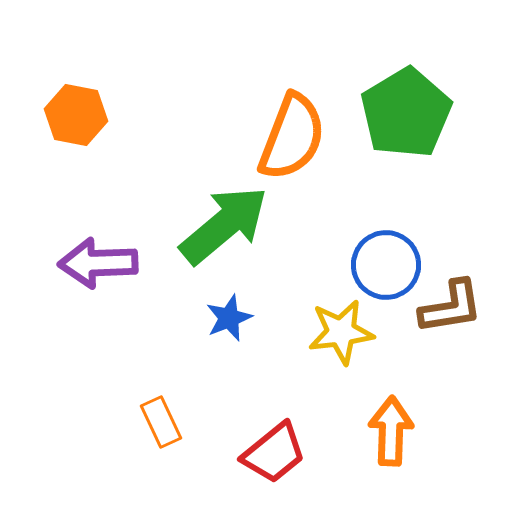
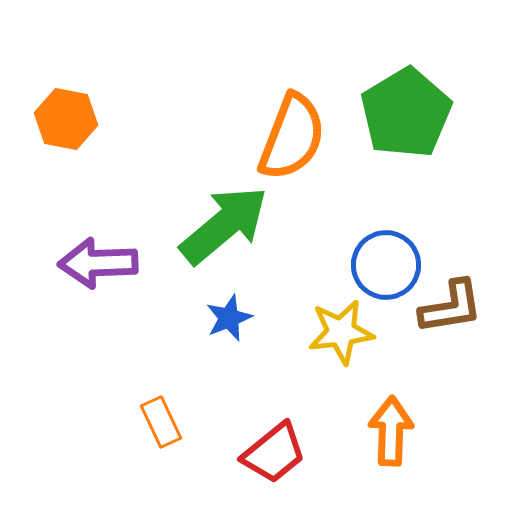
orange hexagon: moved 10 px left, 4 px down
